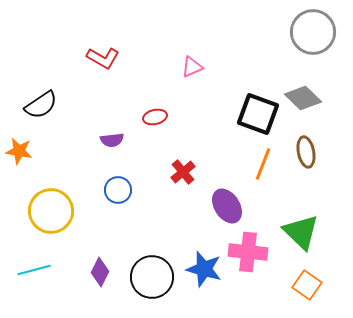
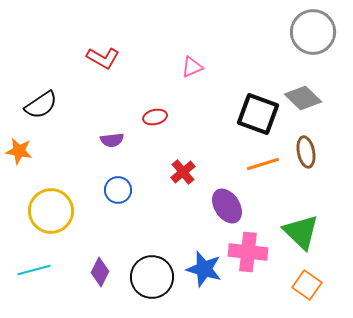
orange line: rotated 52 degrees clockwise
